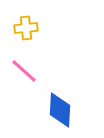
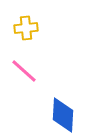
blue diamond: moved 3 px right, 5 px down
